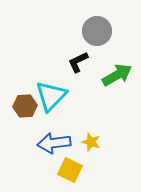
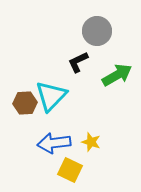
brown hexagon: moved 3 px up
